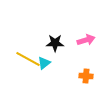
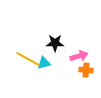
pink arrow: moved 7 px left, 16 px down
cyan triangle: rotated 24 degrees clockwise
orange cross: moved 6 px up
